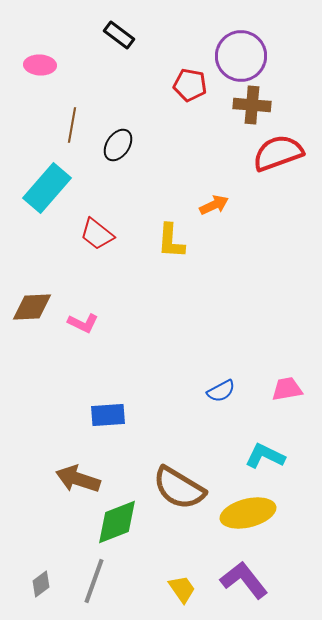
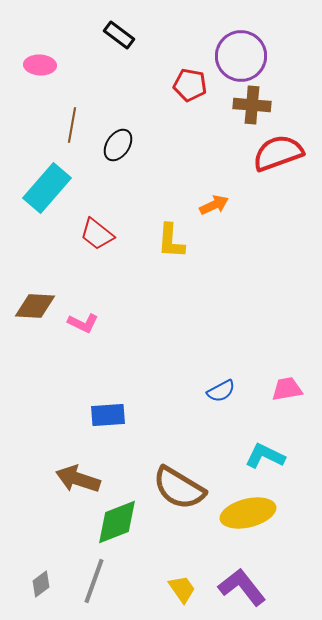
brown diamond: moved 3 px right, 1 px up; rotated 6 degrees clockwise
purple L-shape: moved 2 px left, 7 px down
